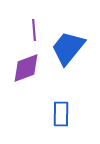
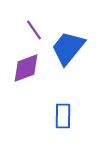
purple line: rotated 30 degrees counterclockwise
blue rectangle: moved 2 px right, 2 px down
